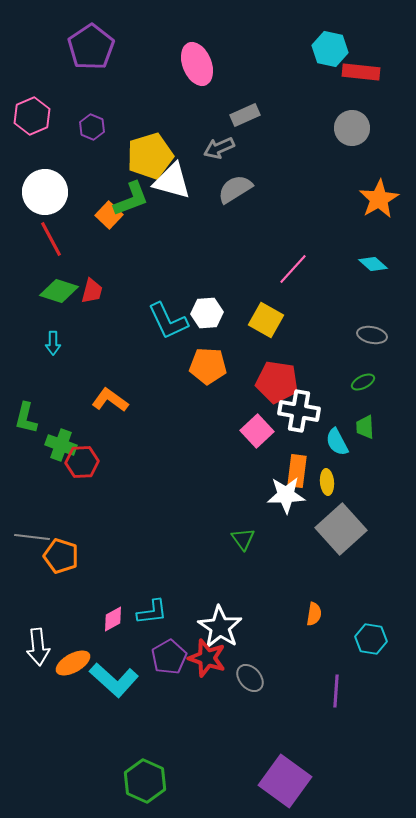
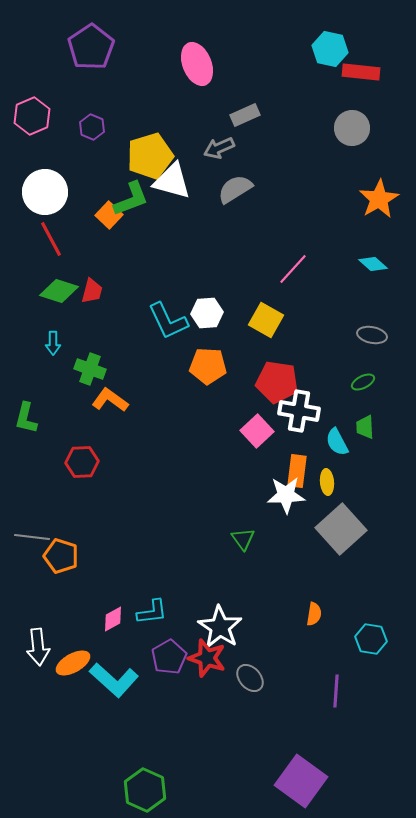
green cross at (61, 445): moved 29 px right, 76 px up
green hexagon at (145, 781): moved 9 px down
purple square at (285, 781): moved 16 px right
